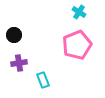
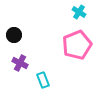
purple cross: moved 1 px right; rotated 35 degrees clockwise
